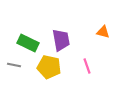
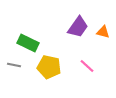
purple trapezoid: moved 17 px right, 13 px up; rotated 45 degrees clockwise
pink line: rotated 28 degrees counterclockwise
